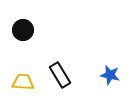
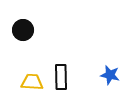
black rectangle: moved 1 px right, 2 px down; rotated 30 degrees clockwise
yellow trapezoid: moved 9 px right
